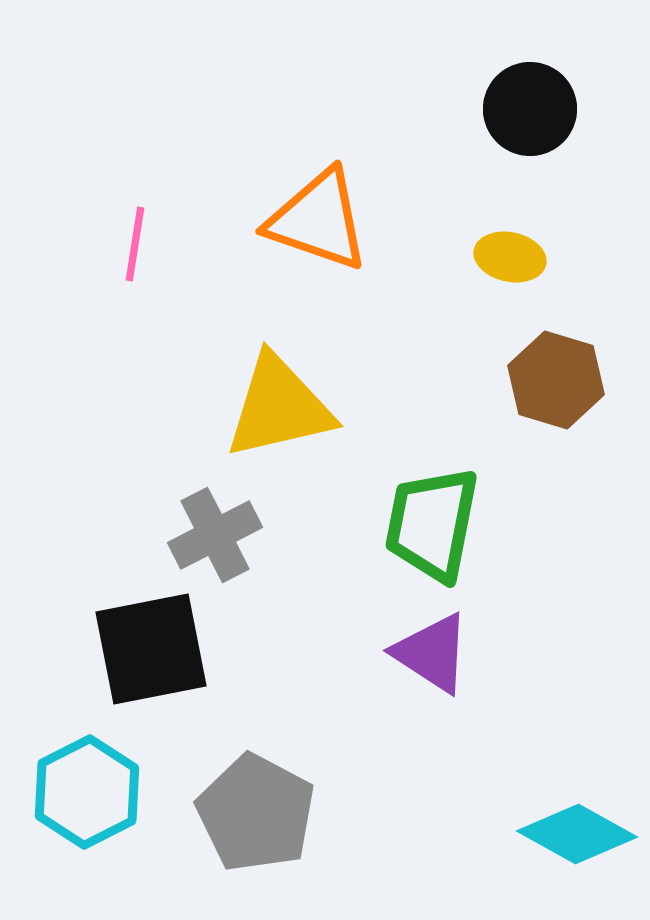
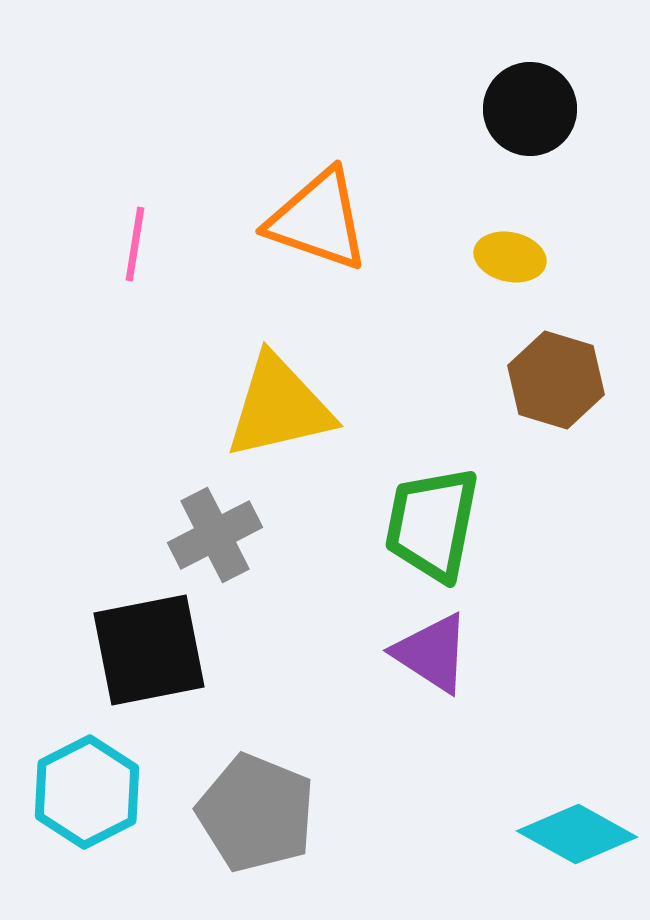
black square: moved 2 px left, 1 px down
gray pentagon: rotated 6 degrees counterclockwise
